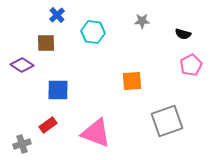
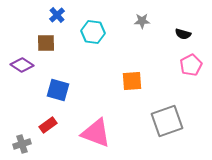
blue square: rotated 15 degrees clockwise
